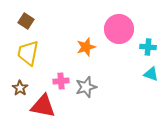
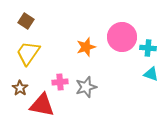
pink circle: moved 3 px right, 8 px down
cyan cross: moved 1 px down
yellow trapezoid: rotated 24 degrees clockwise
pink cross: moved 1 px left, 1 px down
red triangle: moved 1 px left, 1 px up
